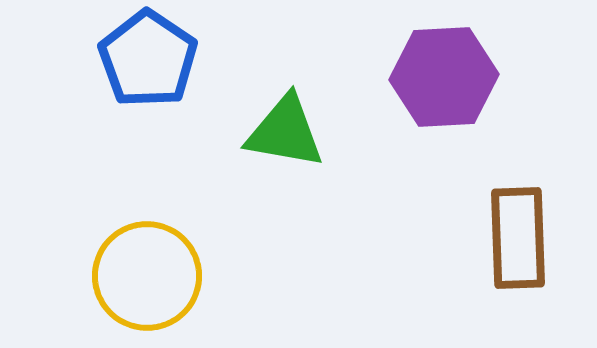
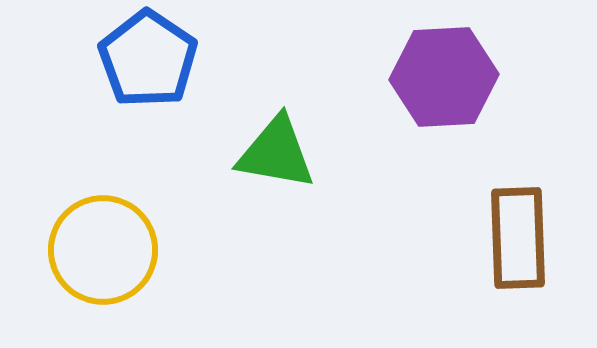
green triangle: moved 9 px left, 21 px down
yellow circle: moved 44 px left, 26 px up
